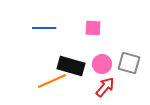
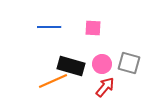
blue line: moved 5 px right, 1 px up
orange line: moved 1 px right
